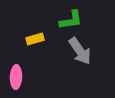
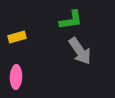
yellow rectangle: moved 18 px left, 2 px up
